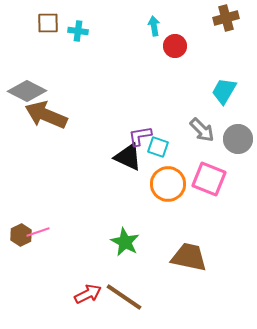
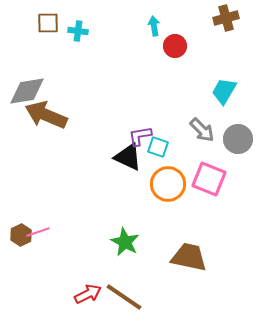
gray diamond: rotated 36 degrees counterclockwise
